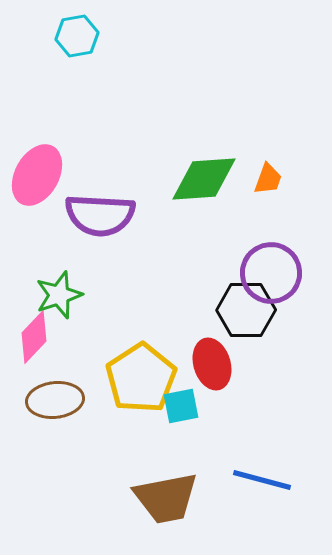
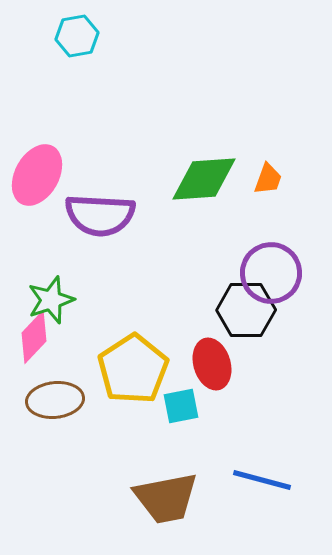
green star: moved 8 px left, 5 px down
yellow pentagon: moved 8 px left, 9 px up
